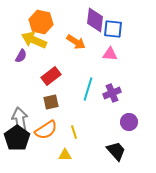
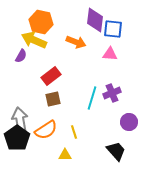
orange arrow: rotated 12 degrees counterclockwise
cyan line: moved 4 px right, 9 px down
brown square: moved 2 px right, 3 px up
